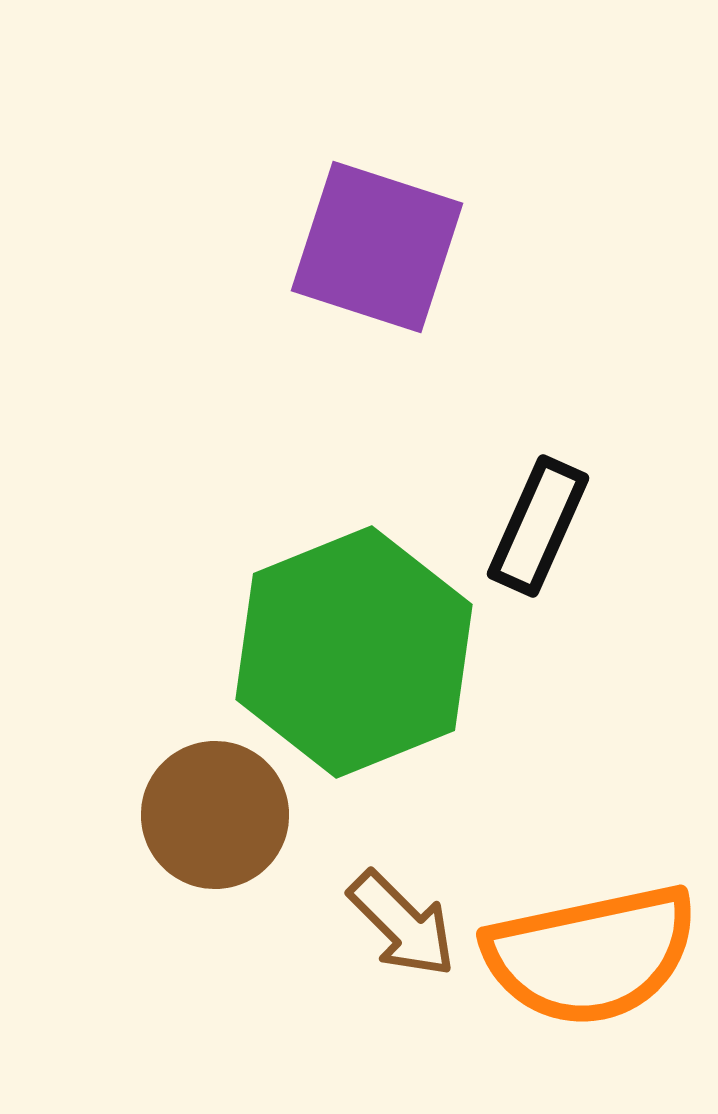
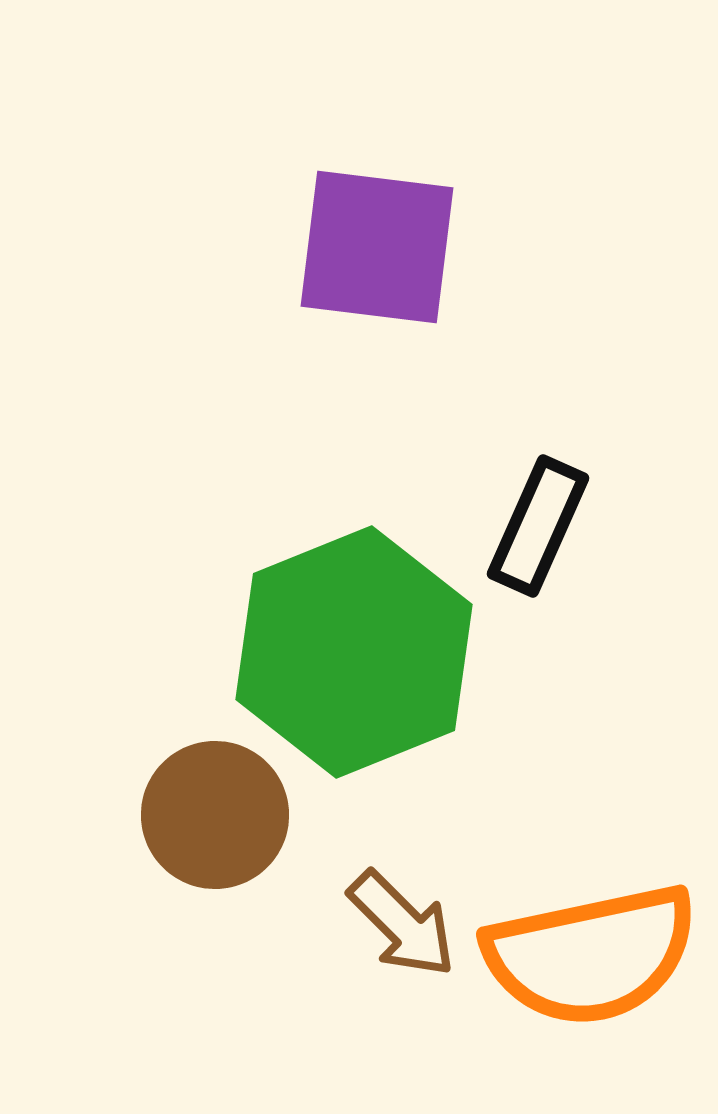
purple square: rotated 11 degrees counterclockwise
